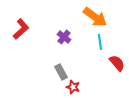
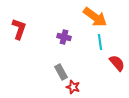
red L-shape: moved 2 px left; rotated 30 degrees counterclockwise
purple cross: rotated 24 degrees counterclockwise
